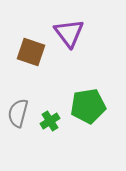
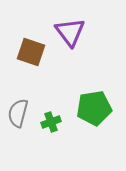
purple triangle: moved 1 px right, 1 px up
green pentagon: moved 6 px right, 2 px down
green cross: moved 1 px right, 1 px down; rotated 12 degrees clockwise
